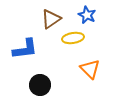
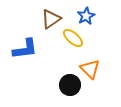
blue star: moved 1 px left, 1 px down; rotated 18 degrees clockwise
yellow ellipse: rotated 50 degrees clockwise
black circle: moved 30 px right
